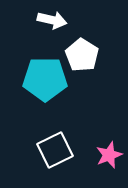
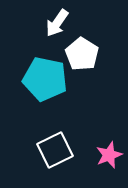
white arrow: moved 5 px right, 3 px down; rotated 112 degrees clockwise
white pentagon: moved 1 px up
cyan pentagon: rotated 12 degrees clockwise
